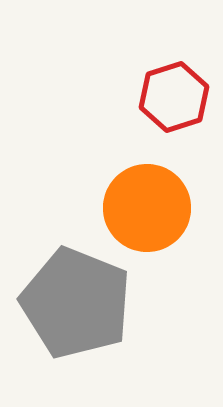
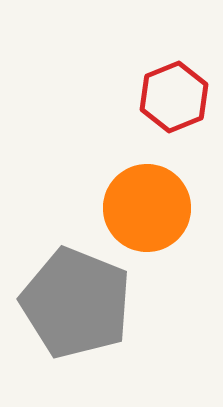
red hexagon: rotated 4 degrees counterclockwise
